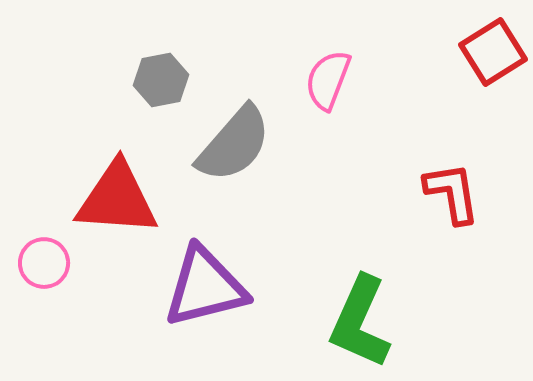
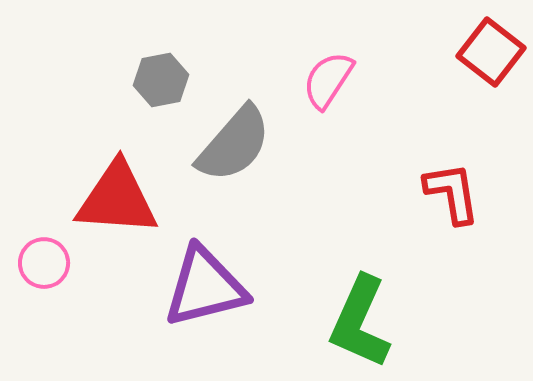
red square: moved 2 px left; rotated 20 degrees counterclockwise
pink semicircle: rotated 12 degrees clockwise
